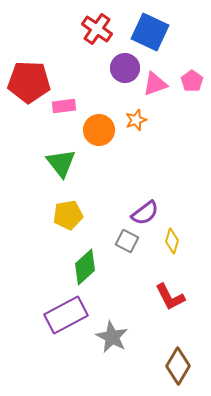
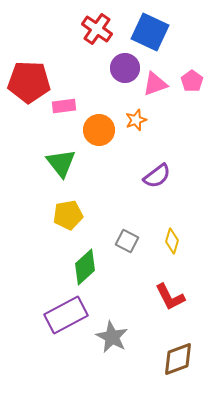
purple semicircle: moved 12 px right, 37 px up
brown diamond: moved 7 px up; rotated 39 degrees clockwise
